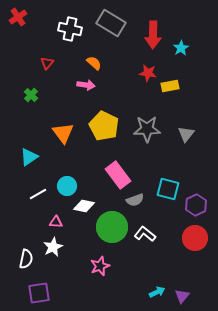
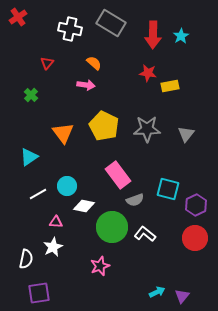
cyan star: moved 12 px up
